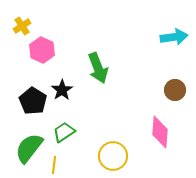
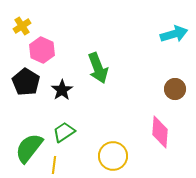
cyan arrow: moved 3 px up; rotated 8 degrees counterclockwise
brown circle: moved 1 px up
black pentagon: moved 7 px left, 19 px up
